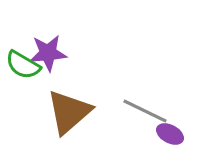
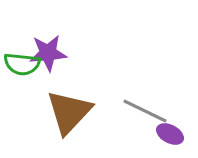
green semicircle: moved 1 px left, 1 px up; rotated 24 degrees counterclockwise
brown triangle: rotated 6 degrees counterclockwise
